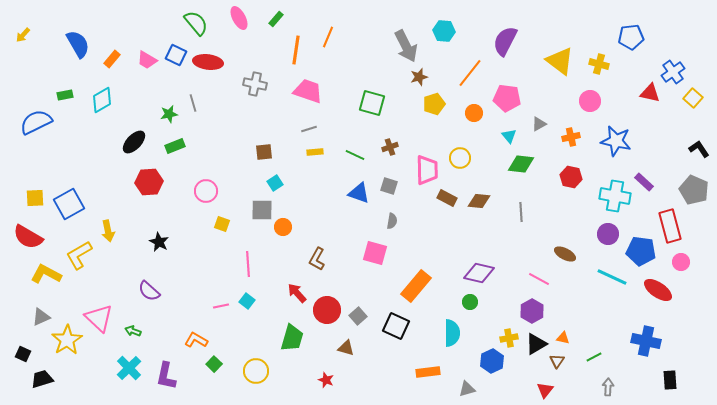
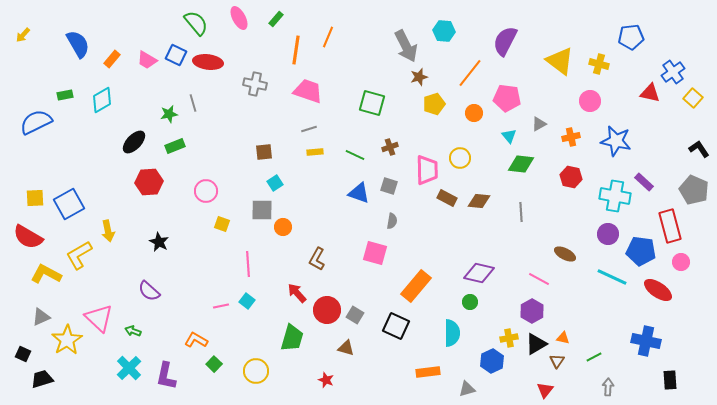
gray square at (358, 316): moved 3 px left, 1 px up; rotated 18 degrees counterclockwise
